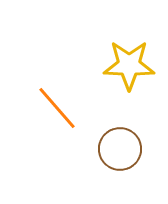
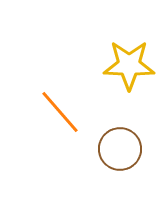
orange line: moved 3 px right, 4 px down
